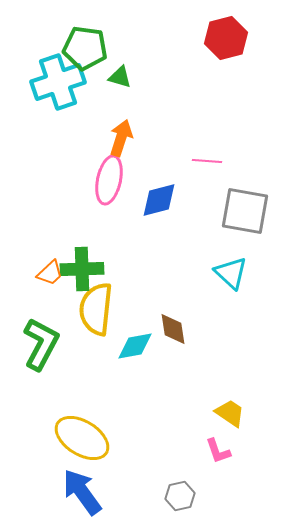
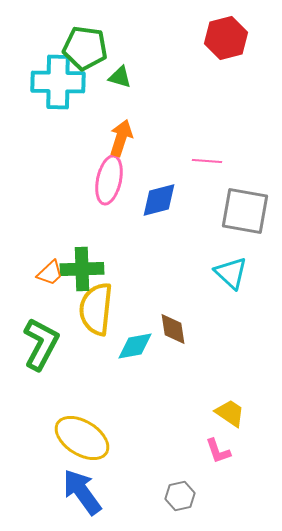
cyan cross: rotated 20 degrees clockwise
